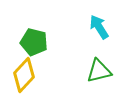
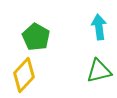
cyan arrow: rotated 25 degrees clockwise
green pentagon: moved 2 px right, 5 px up; rotated 16 degrees clockwise
